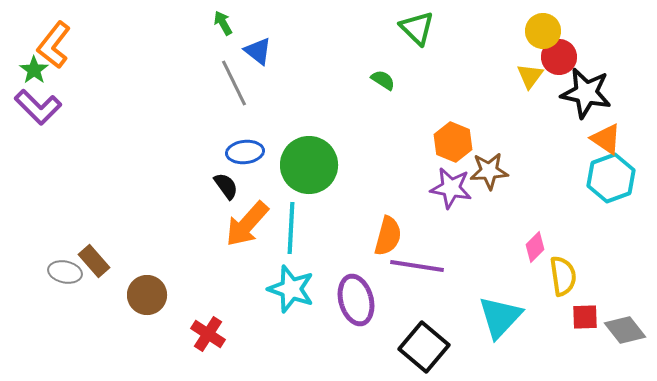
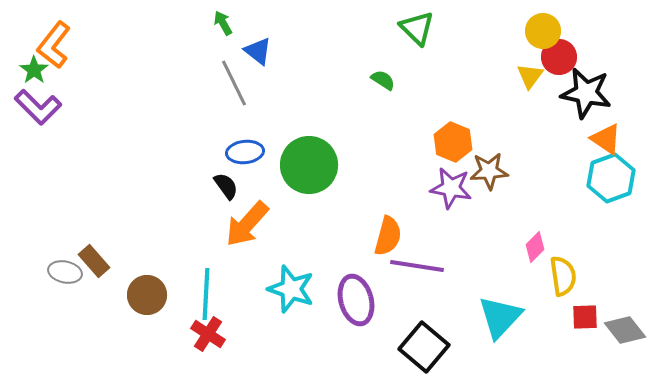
cyan line: moved 85 px left, 66 px down
